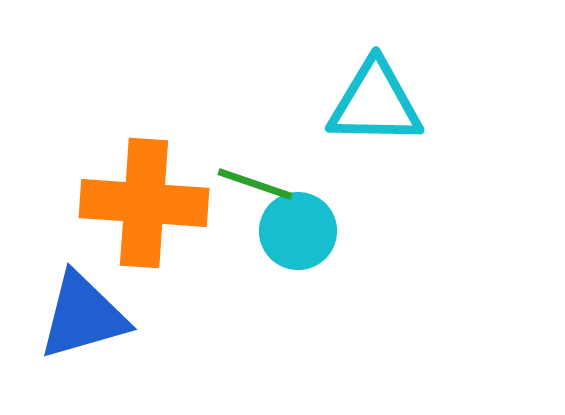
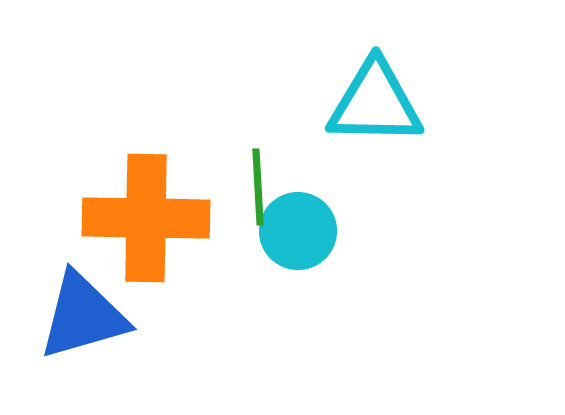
green line: moved 3 px right, 3 px down; rotated 68 degrees clockwise
orange cross: moved 2 px right, 15 px down; rotated 3 degrees counterclockwise
